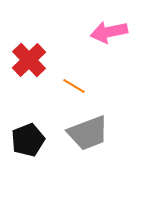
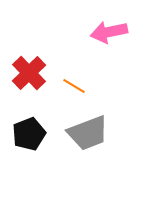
red cross: moved 13 px down
black pentagon: moved 1 px right, 6 px up
